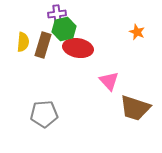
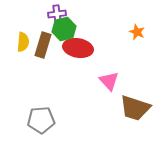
gray pentagon: moved 3 px left, 6 px down
